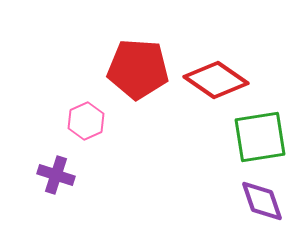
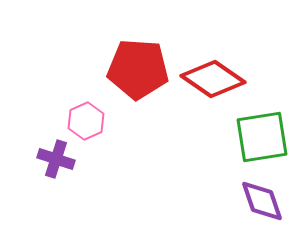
red diamond: moved 3 px left, 1 px up
green square: moved 2 px right
purple cross: moved 16 px up
